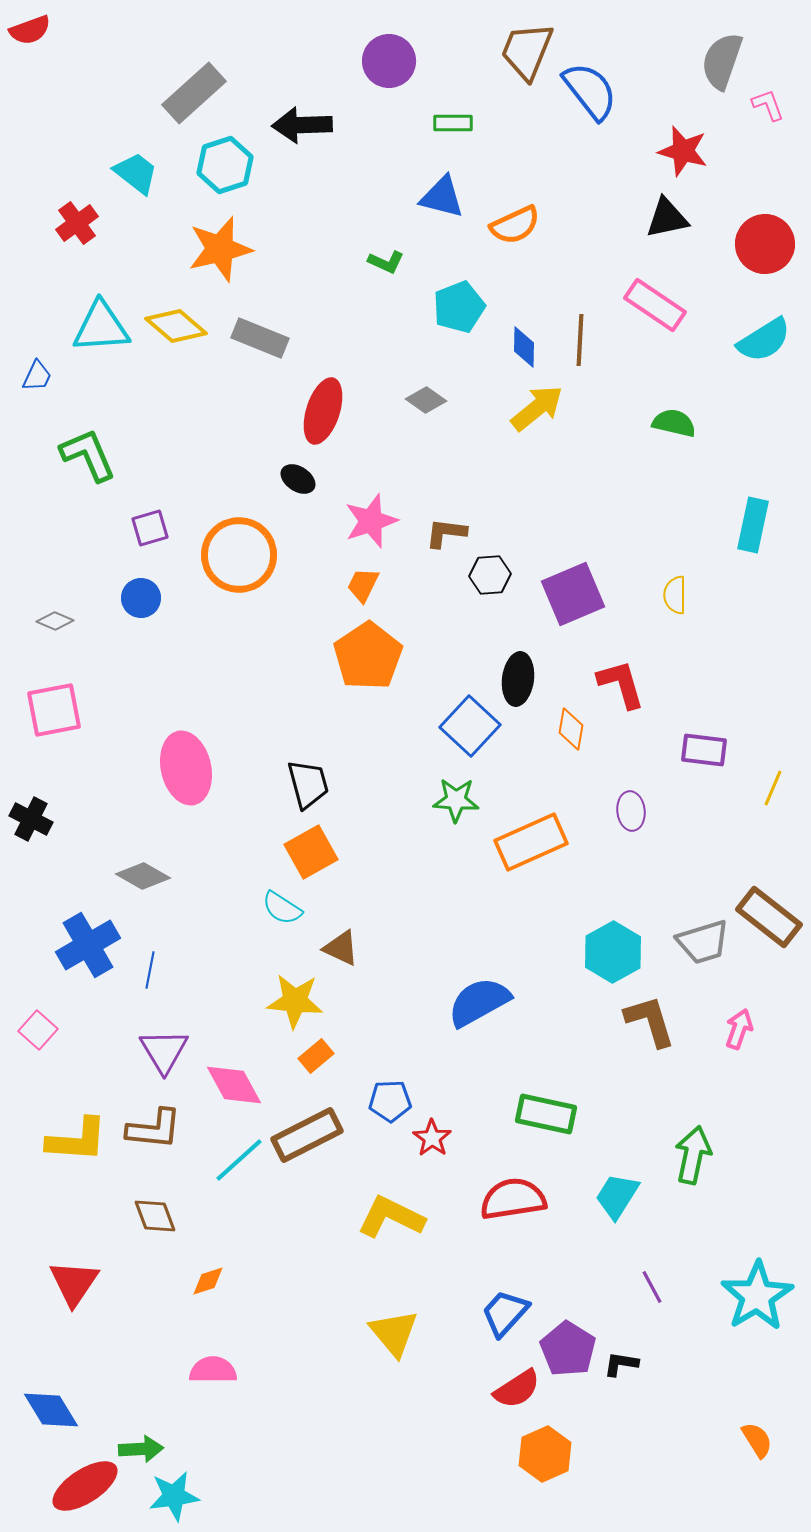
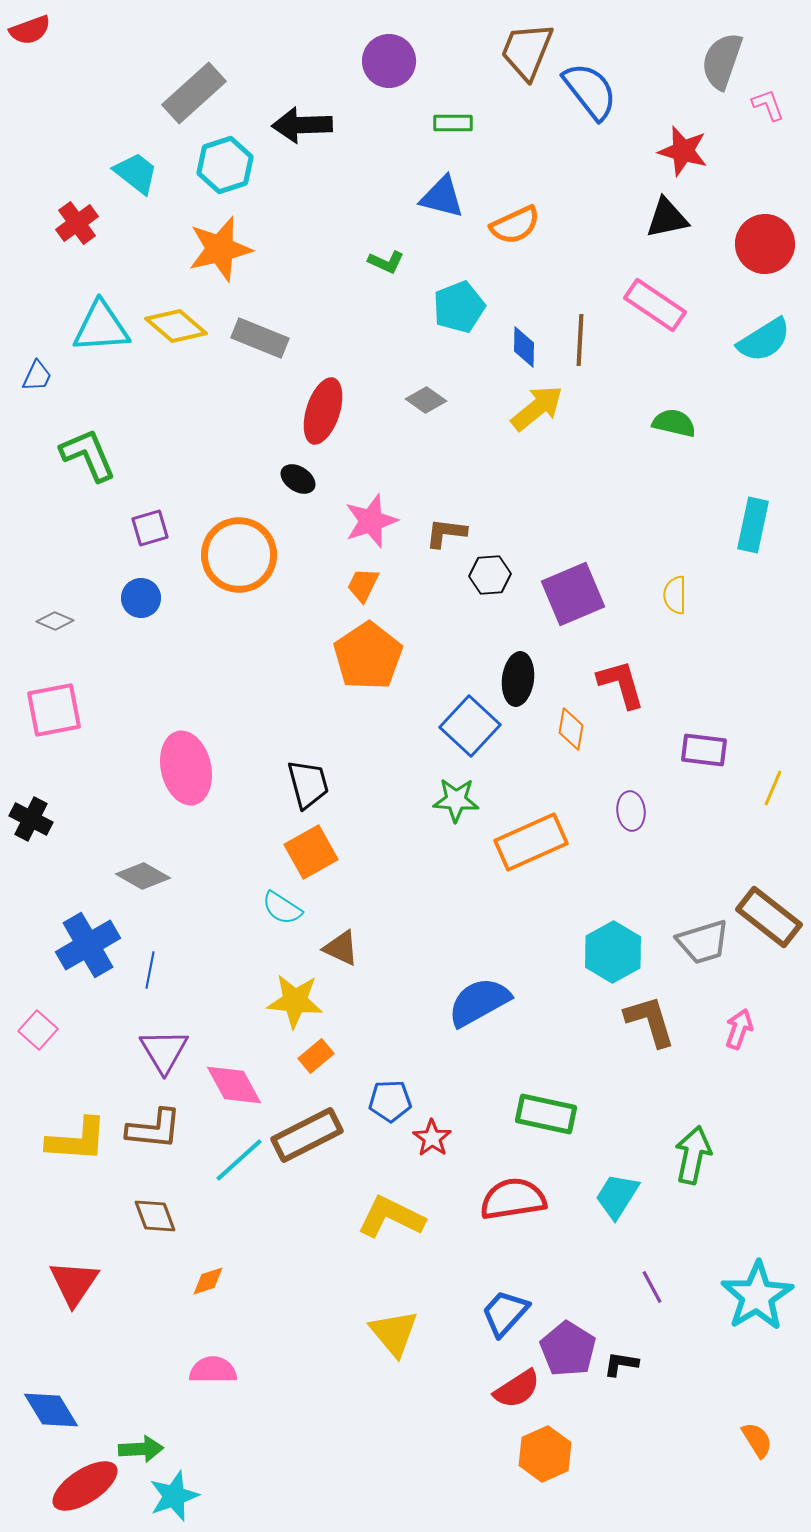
cyan star at (174, 1496): rotated 12 degrees counterclockwise
